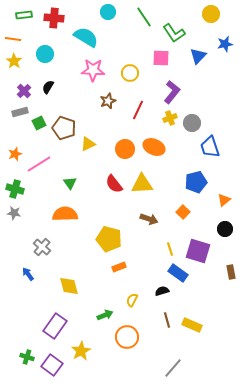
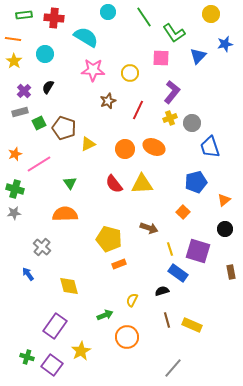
gray star at (14, 213): rotated 16 degrees counterclockwise
brown arrow at (149, 219): moved 9 px down
orange rectangle at (119, 267): moved 3 px up
